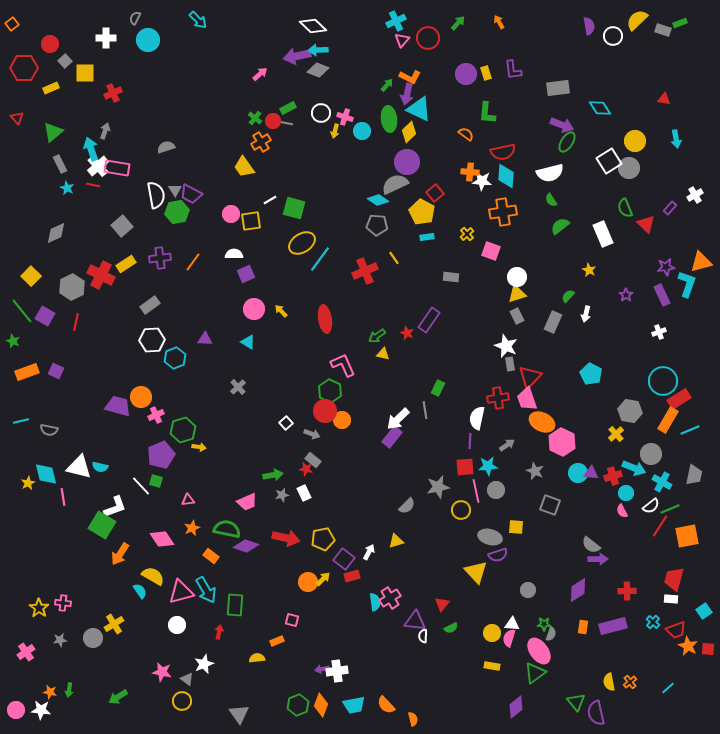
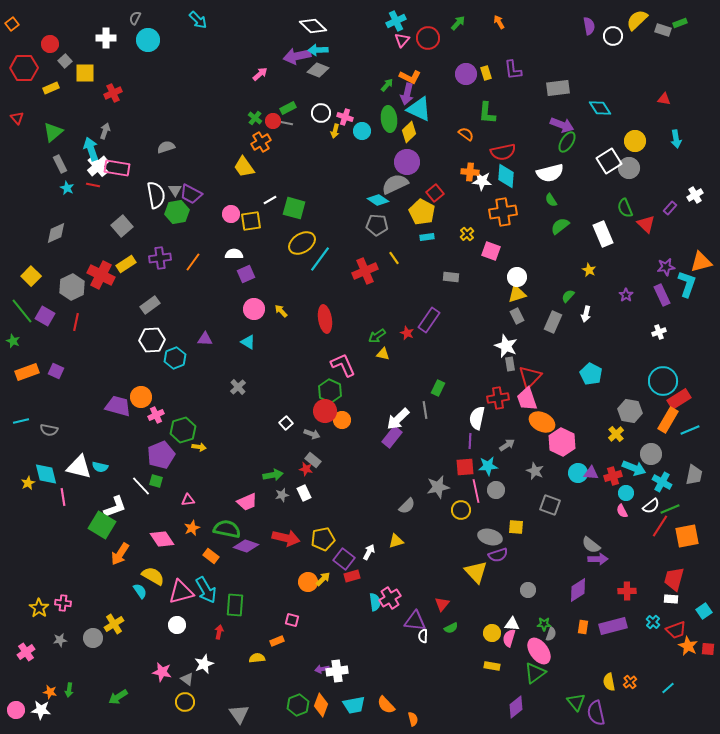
yellow circle at (182, 701): moved 3 px right, 1 px down
